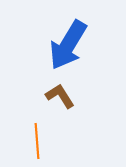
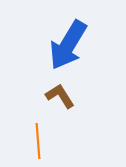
orange line: moved 1 px right
